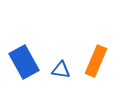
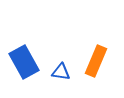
blue triangle: moved 2 px down
